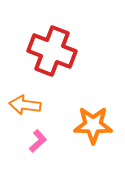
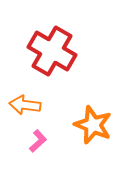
red cross: rotated 9 degrees clockwise
orange star: rotated 21 degrees clockwise
